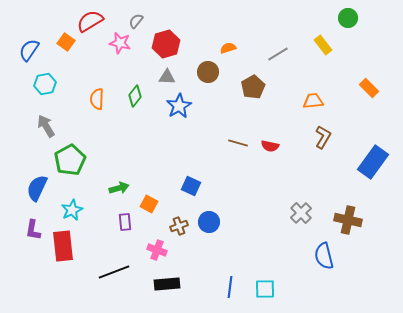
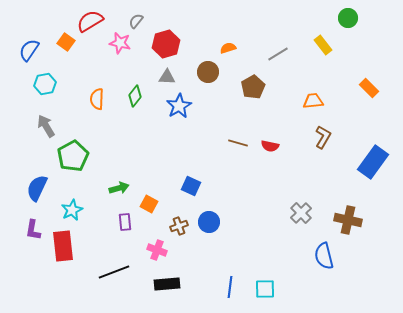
green pentagon at (70, 160): moved 3 px right, 4 px up
